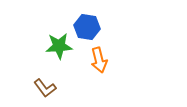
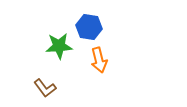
blue hexagon: moved 2 px right
